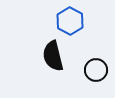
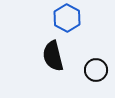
blue hexagon: moved 3 px left, 3 px up
